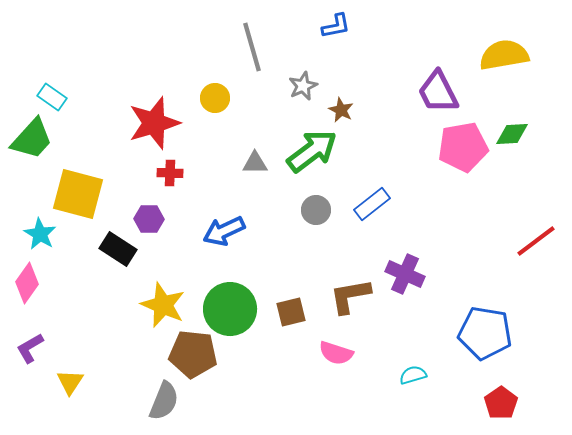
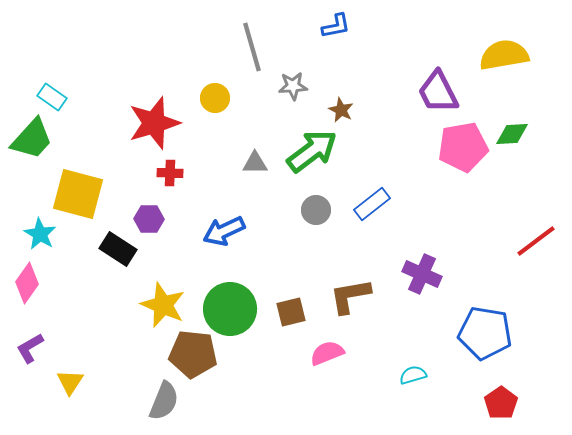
gray star: moved 10 px left; rotated 20 degrees clockwise
purple cross: moved 17 px right
pink semicircle: moved 9 px left; rotated 140 degrees clockwise
